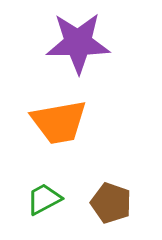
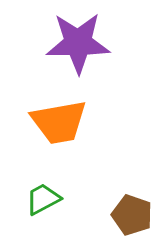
green trapezoid: moved 1 px left
brown pentagon: moved 21 px right, 12 px down
